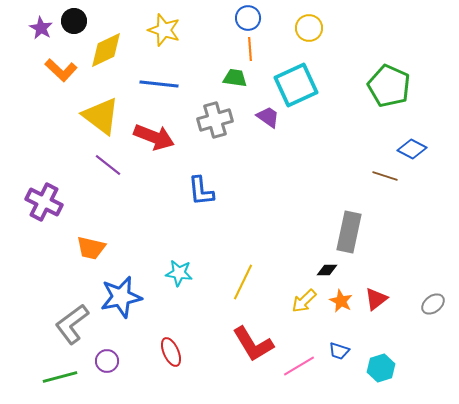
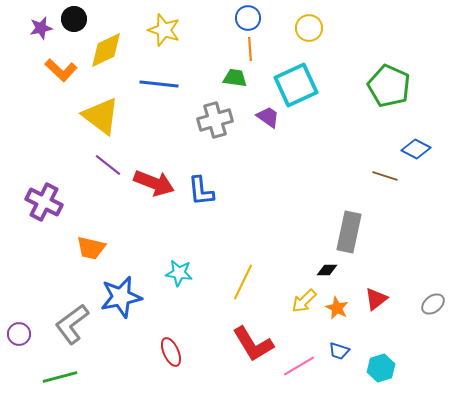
black circle: moved 2 px up
purple star: rotated 30 degrees clockwise
red arrow: moved 46 px down
blue diamond: moved 4 px right
orange star: moved 4 px left, 7 px down
purple circle: moved 88 px left, 27 px up
